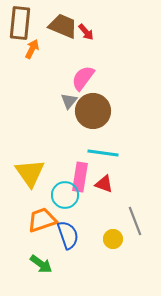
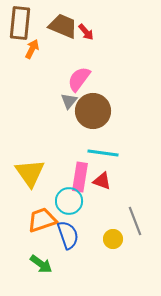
pink semicircle: moved 4 px left, 1 px down
red triangle: moved 2 px left, 3 px up
cyan circle: moved 4 px right, 6 px down
